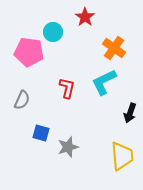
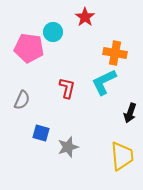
orange cross: moved 1 px right, 5 px down; rotated 25 degrees counterclockwise
pink pentagon: moved 4 px up
